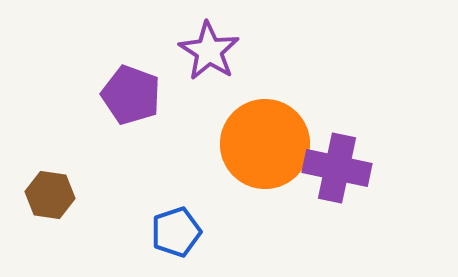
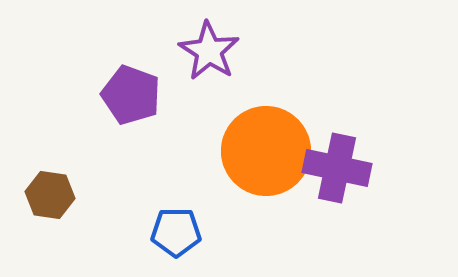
orange circle: moved 1 px right, 7 px down
blue pentagon: rotated 18 degrees clockwise
